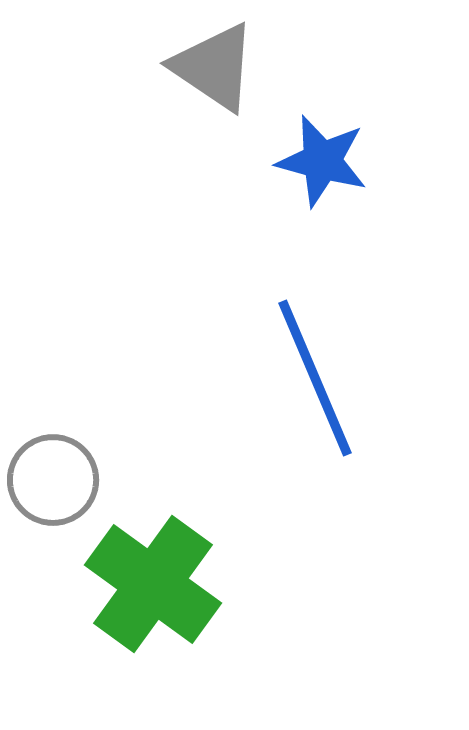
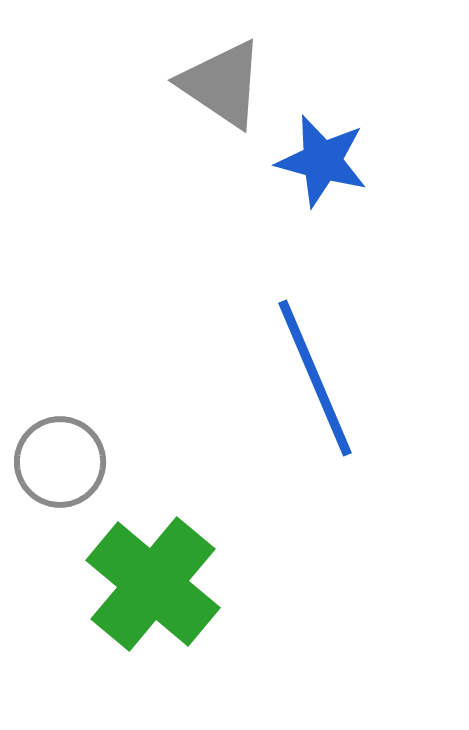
gray triangle: moved 8 px right, 17 px down
gray circle: moved 7 px right, 18 px up
green cross: rotated 4 degrees clockwise
